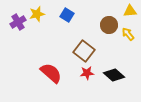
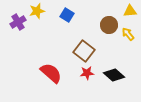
yellow star: moved 3 px up
